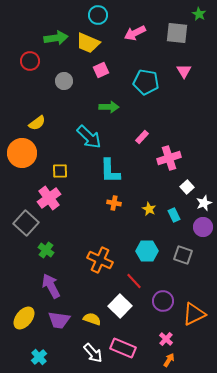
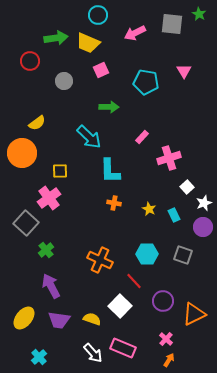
gray square at (177, 33): moved 5 px left, 9 px up
green cross at (46, 250): rotated 14 degrees clockwise
cyan hexagon at (147, 251): moved 3 px down
